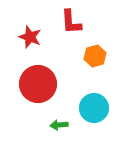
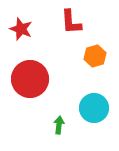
red star: moved 9 px left, 8 px up
red circle: moved 8 px left, 5 px up
green arrow: rotated 102 degrees clockwise
